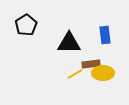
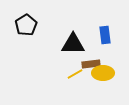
black triangle: moved 4 px right, 1 px down
